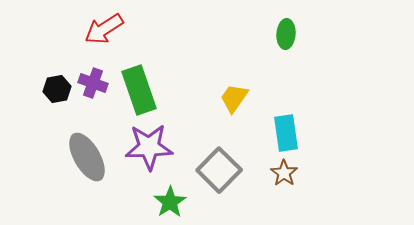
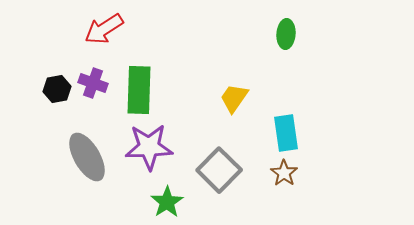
green rectangle: rotated 21 degrees clockwise
green star: moved 3 px left
